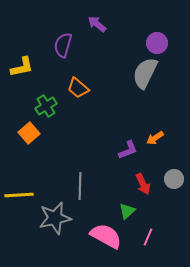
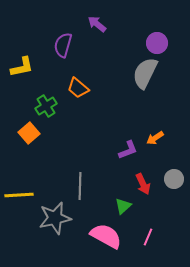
green triangle: moved 4 px left, 5 px up
